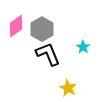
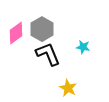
pink diamond: moved 7 px down
cyan star: rotated 24 degrees counterclockwise
